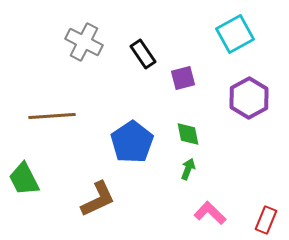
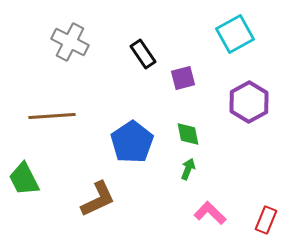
gray cross: moved 14 px left
purple hexagon: moved 4 px down
